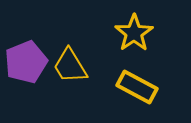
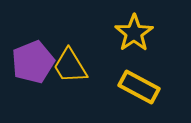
purple pentagon: moved 7 px right
yellow rectangle: moved 2 px right
